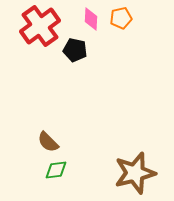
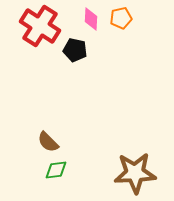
red cross: rotated 21 degrees counterclockwise
brown star: rotated 12 degrees clockwise
